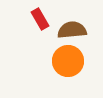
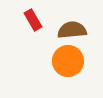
red rectangle: moved 7 px left, 1 px down
